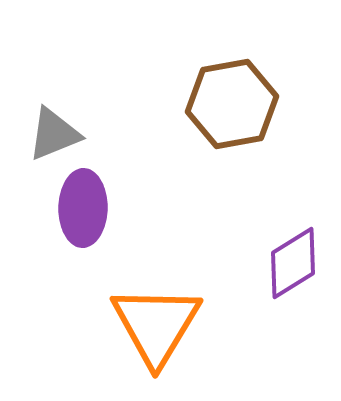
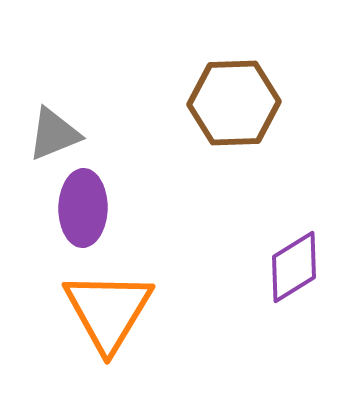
brown hexagon: moved 2 px right, 1 px up; rotated 8 degrees clockwise
purple diamond: moved 1 px right, 4 px down
orange triangle: moved 48 px left, 14 px up
